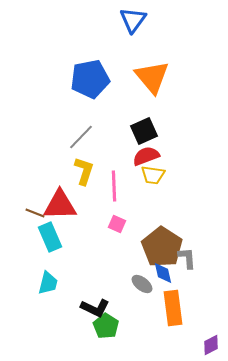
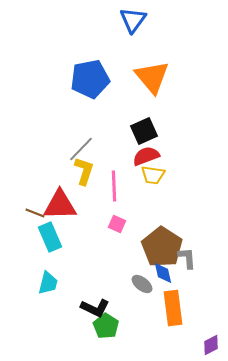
gray line: moved 12 px down
